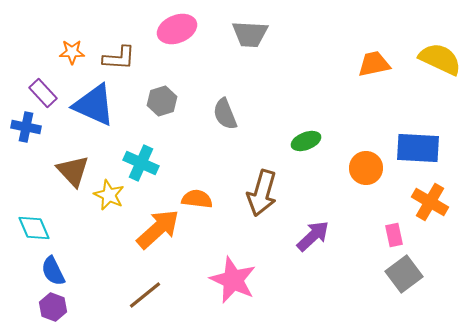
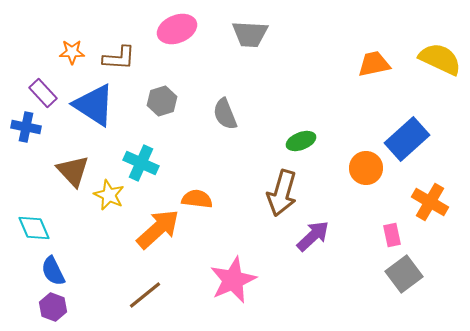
blue triangle: rotated 9 degrees clockwise
green ellipse: moved 5 px left
blue rectangle: moved 11 px left, 9 px up; rotated 45 degrees counterclockwise
brown arrow: moved 20 px right
pink rectangle: moved 2 px left
pink star: rotated 24 degrees clockwise
